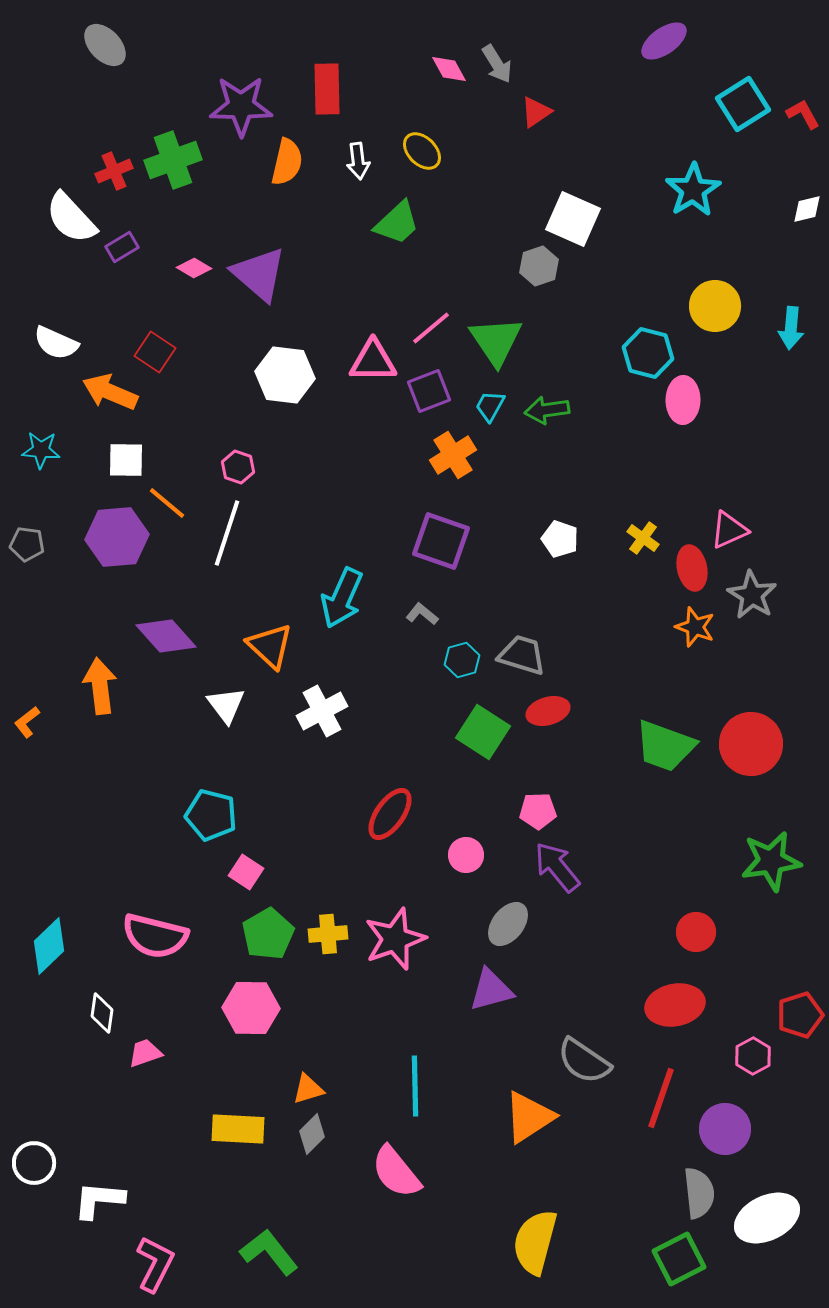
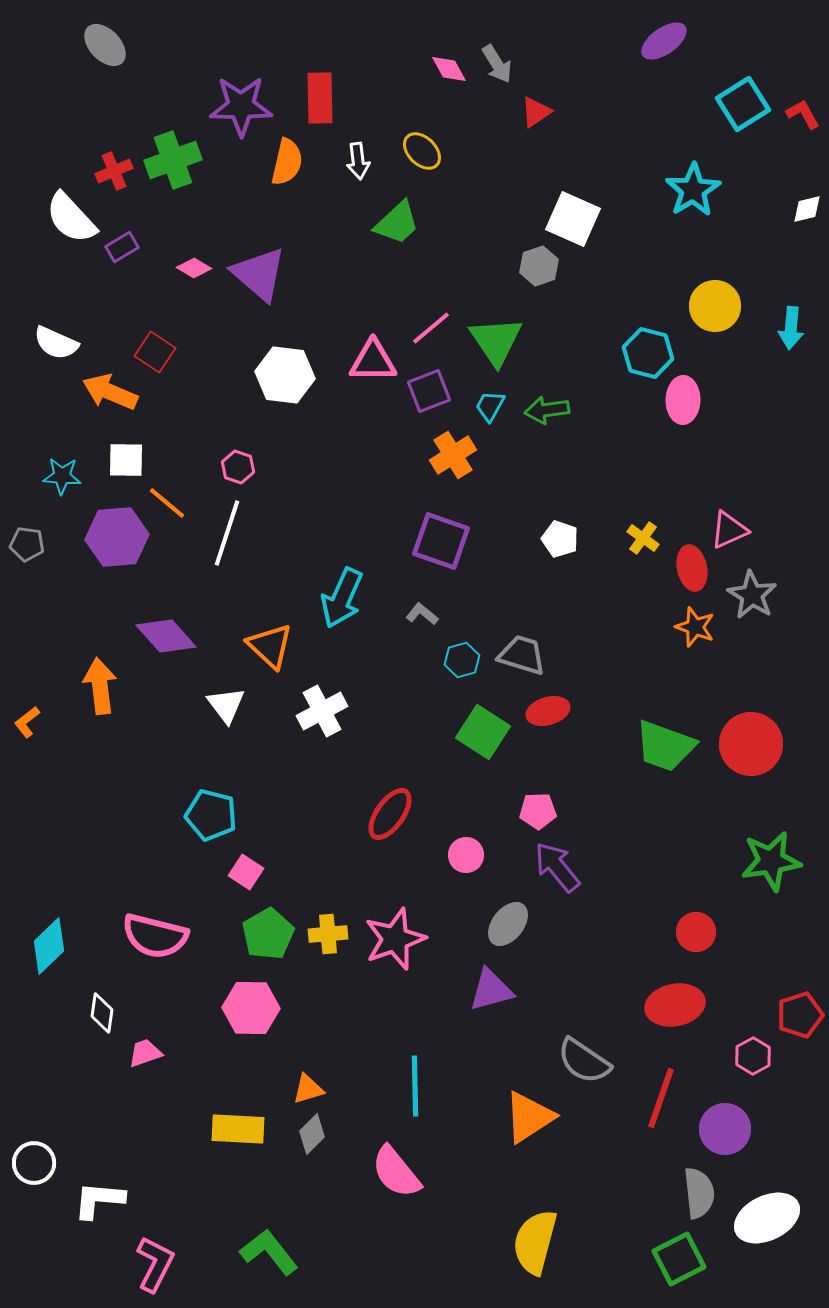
red rectangle at (327, 89): moved 7 px left, 9 px down
cyan star at (41, 450): moved 21 px right, 26 px down
